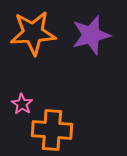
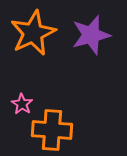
orange star: rotated 21 degrees counterclockwise
